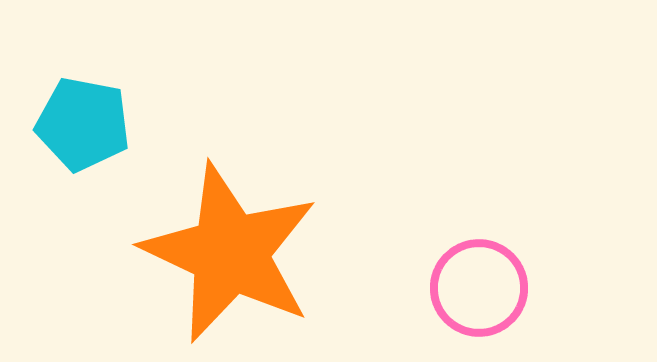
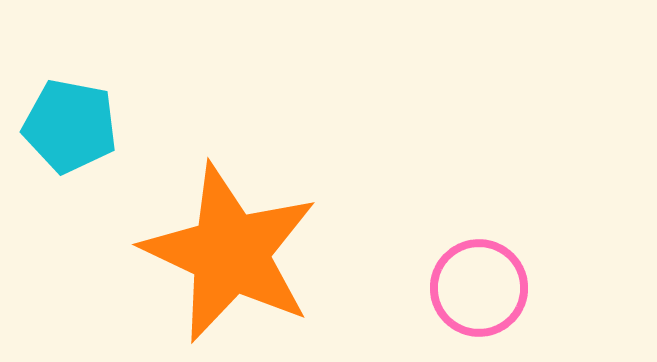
cyan pentagon: moved 13 px left, 2 px down
